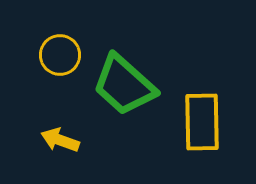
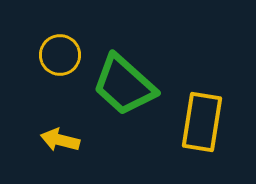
yellow rectangle: rotated 10 degrees clockwise
yellow arrow: rotated 6 degrees counterclockwise
